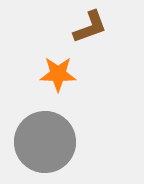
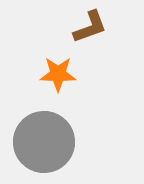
gray circle: moved 1 px left
